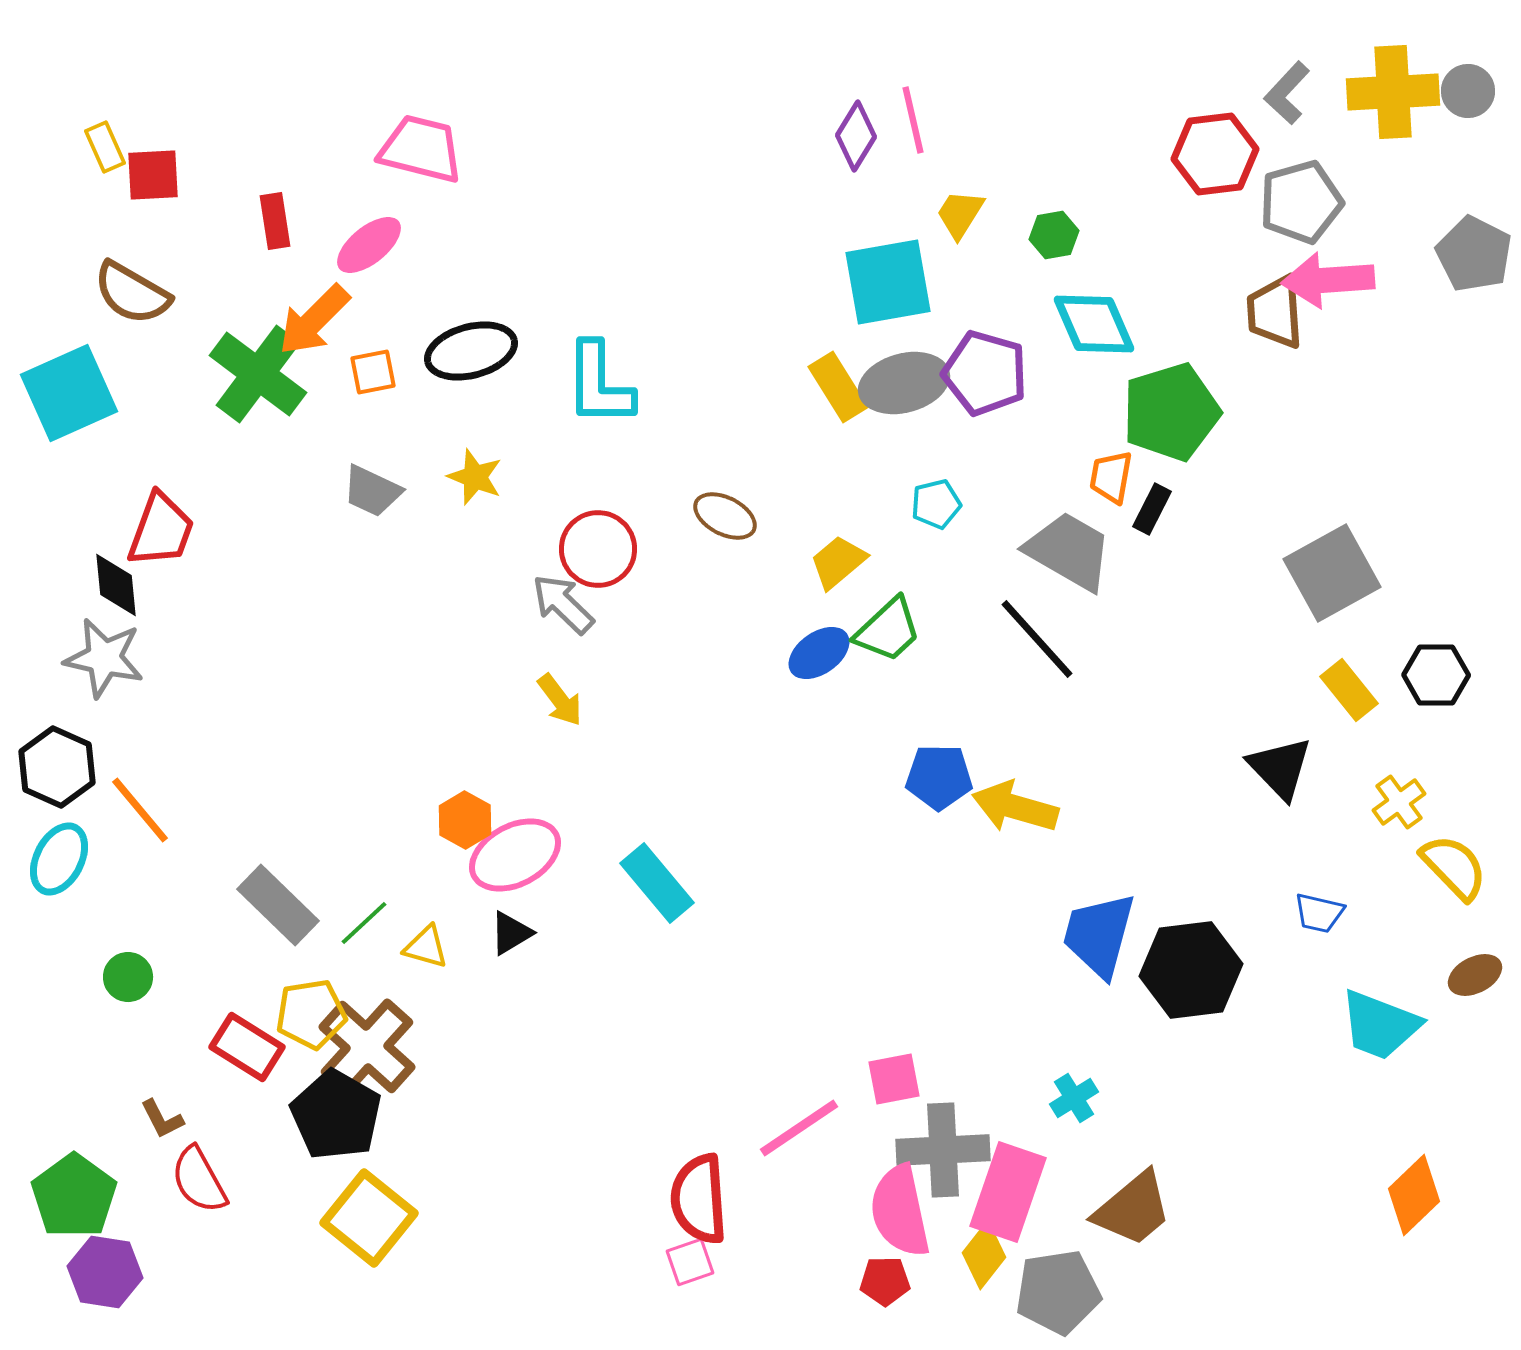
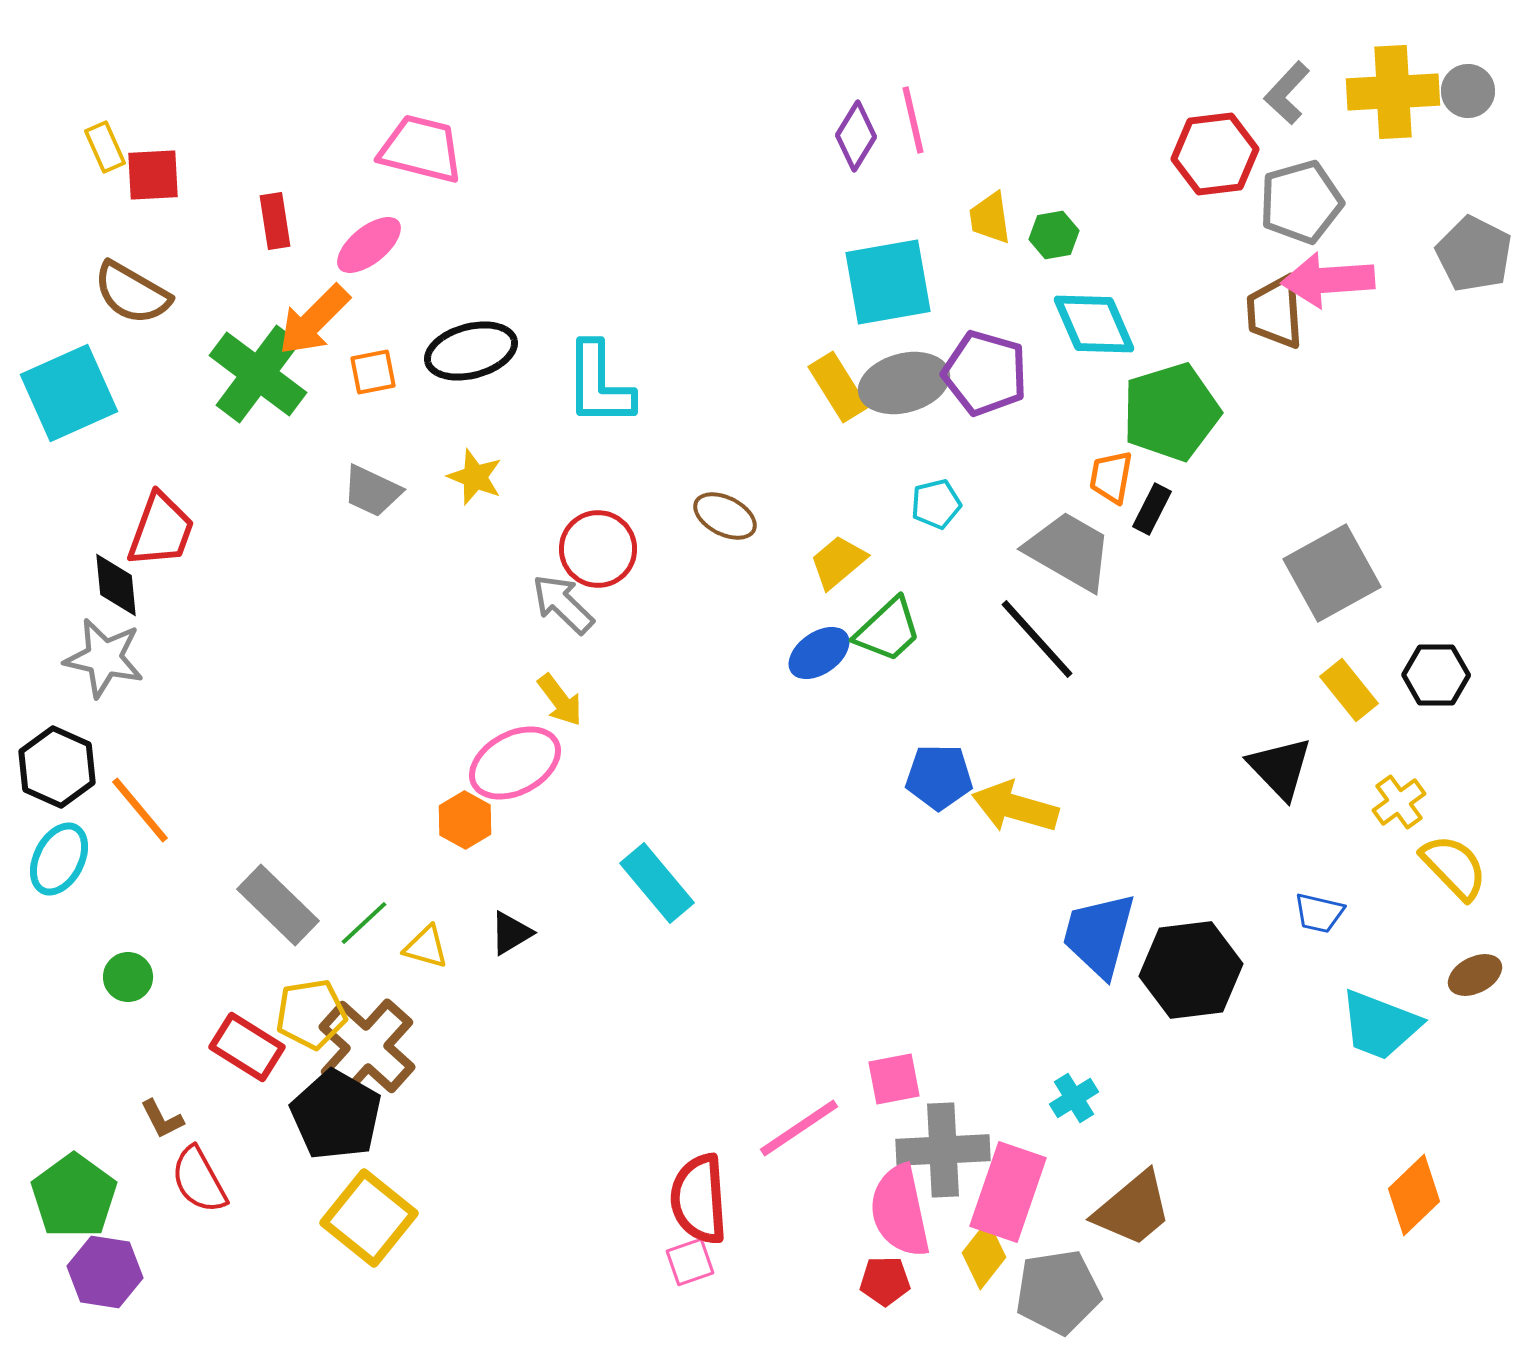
yellow trapezoid at (960, 214): moved 30 px right, 4 px down; rotated 40 degrees counterclockwise
pink ellipse at (515, 855): moved 92 px up
